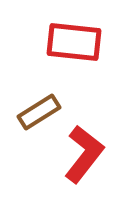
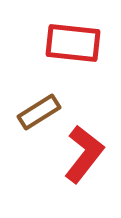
red rectangle: moved 1 px left, 1 px down
